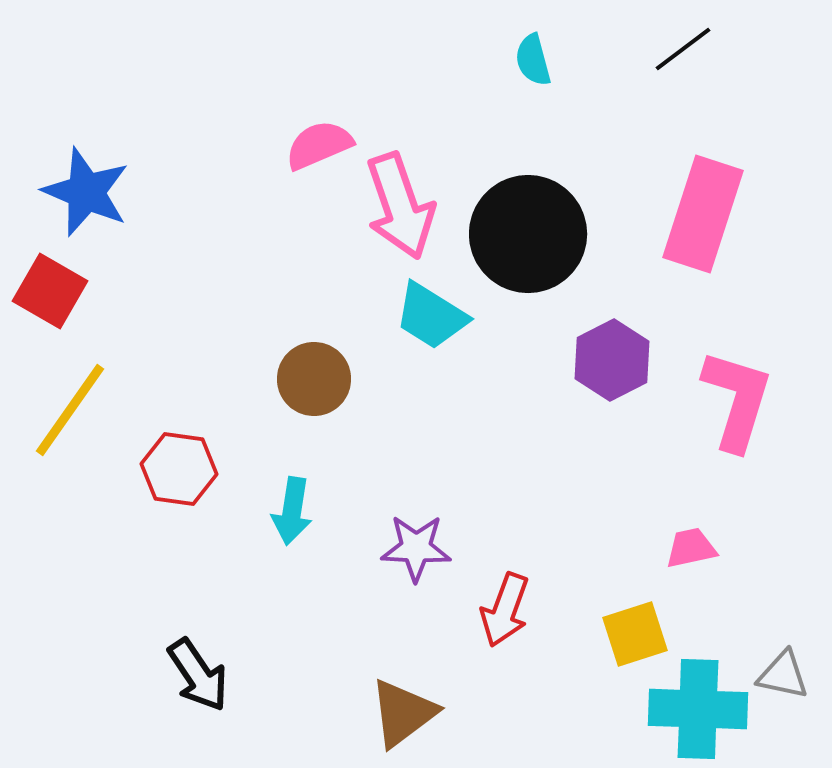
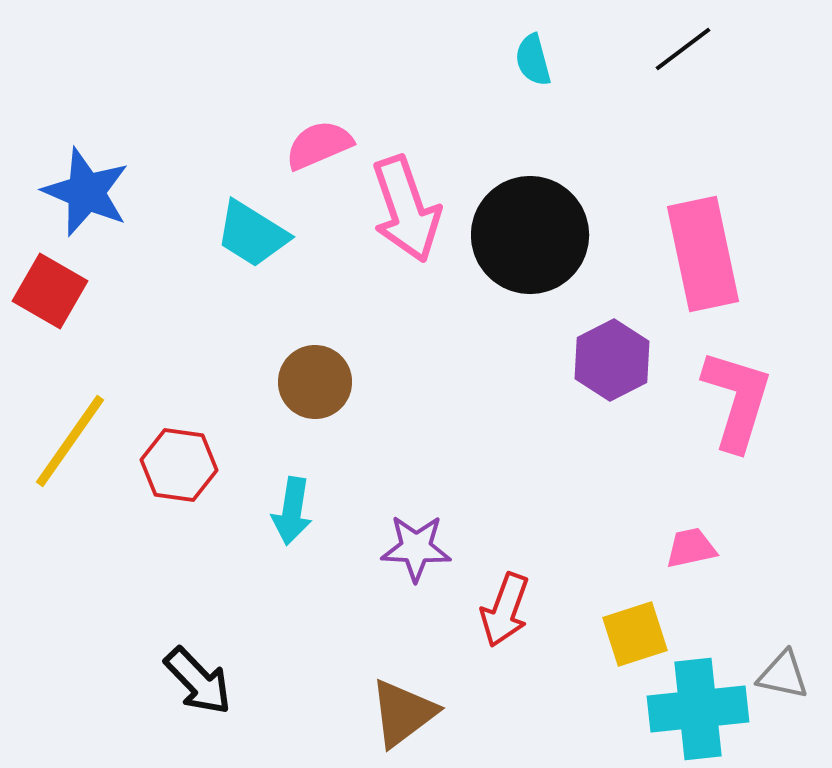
pink arrow: moved 6 px right, 3 px down
pink rectangle: moved 40 px down; rotated 30 degrees counterclockwise
black circle: moved 2 px right, 1 px down
cyan trapezoid: moved 179 px left, 82 px up
brown circle: moved 1 px right, 3 px down
yellow line: moved 31 px down
red hexagon: moved 4 px up
black arrow: moved 6 px down; rotated 10 degrees counterclockwise
cyan cross: rotated 8 degrees counterclockwise
